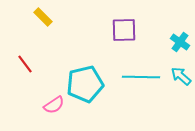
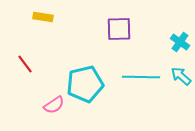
yellow rectangle: rotated 36 degrees counterclockwise
purple square: moved 5 px left, 1 px up
